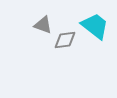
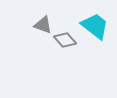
gray diamond: rotated 55 degrees clockwise
